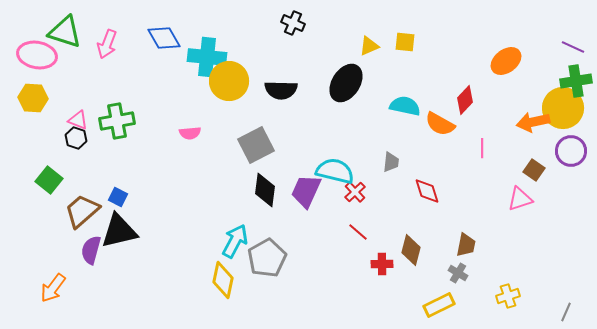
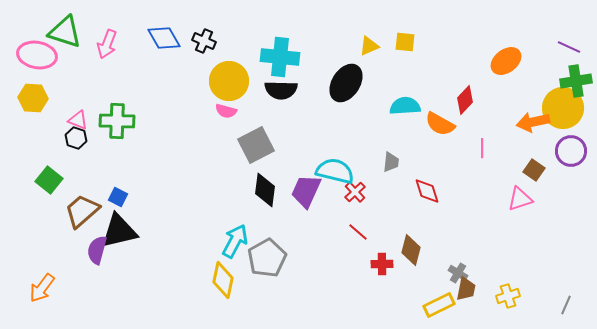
black cross at (293, 23): moved 89 px left, 18 px down
purple line at (573, 47): moved 4 px left
cyan cross at (207, 57): moved 73 px right
cyan semicircle at (405, 106): rotated 16 degrees counterclockwise
green cross at (117, 121): rotated 12 degrees clockwise
pink semicircle at (190, 133): moved 36 px right, 22 px up; rotated 20 degrees clockwise
brown trapezoid at (466, 245): moved 44 px down
purple semicircle at (91, 250): moved 6 px right
orange arrow at (53, 288): moved 11 px left
gray line at (566, 312): moved 7 px up
